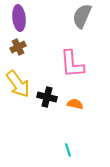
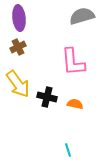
gray semicircle: rotated 50 degrees clockwise
pink L-shape: moved 1 px right, 2 px up
